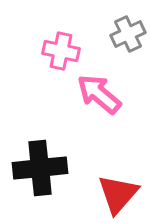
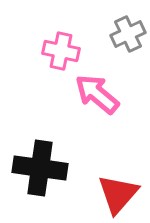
pink arrow: moved 2 px left
black cross: rotated 14 degrees clockwise
